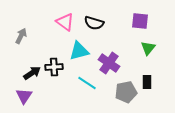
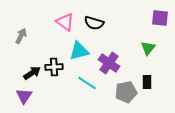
purple square: moved 20 px right, 3 px up
